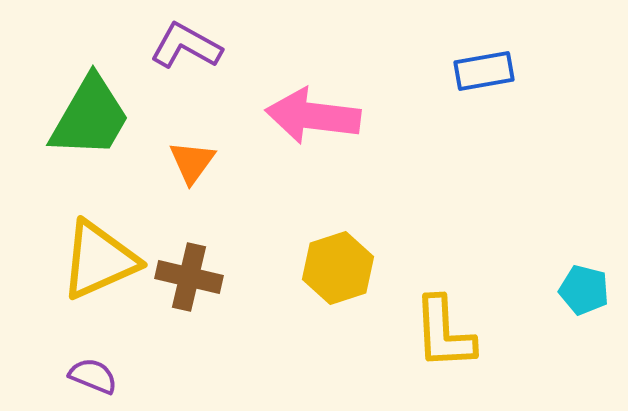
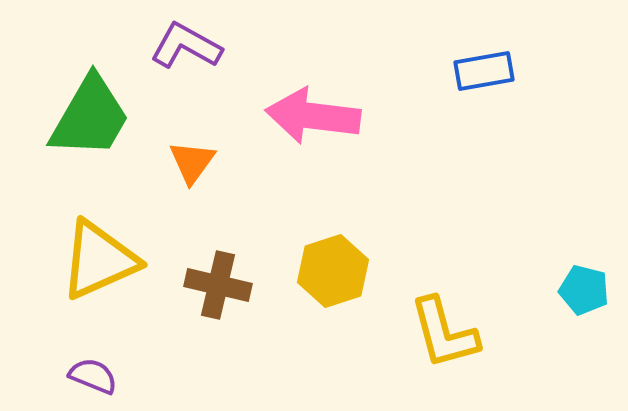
yellow hexagon: moved 5 px left, 3 px down
brown cross: moved 29 px right, 8 px down
yellow L-shape: rotated 12 degrees counterclockwise
